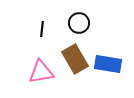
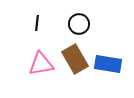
black circle: moved 1 px down
black line: moved 5 px left, 6 px up
pink triangle: moved 8 px up
